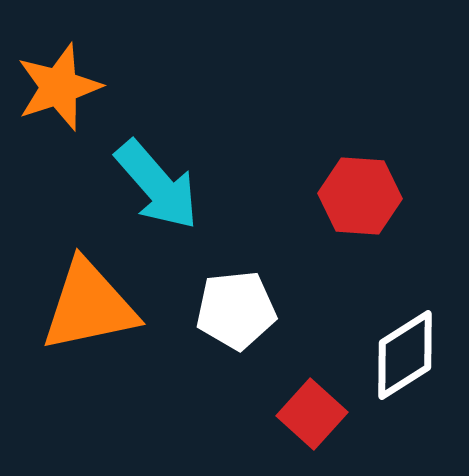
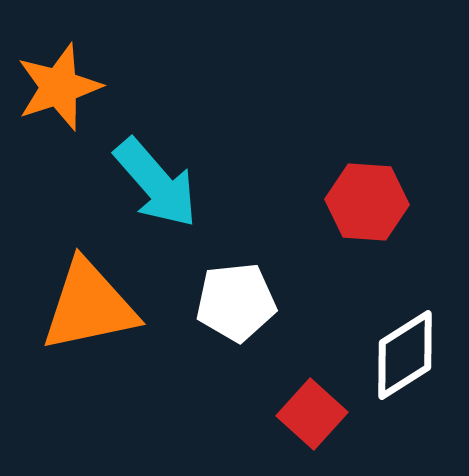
cyan arrow: moved 1 px left, 2 px up
red hexagon: moved 7 px right, 6 px down
white pentagon: moved 8 px up
